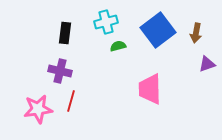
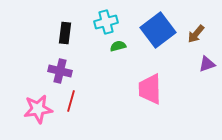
brown arrow: moved 1 px down; rotated 30 degrees clockwise
